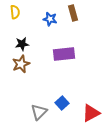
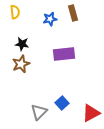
blue star: rotated 24 degrees counterclockwise
black star: rotated 16 degrees clockwise
